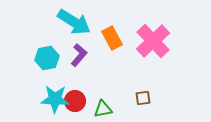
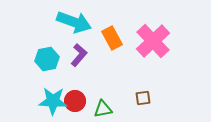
cyan arrow: rotated 12 degrees counterclockwise
cyan hexagon: moved 1 px down
cyan star: moved 2 px left, 2 px down
